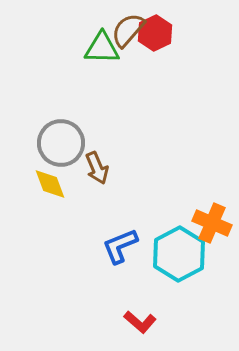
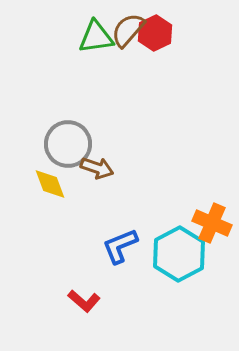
green triangle: moved 6 px left, 11 px up; rotated 9 degrees counterclockwise
gray circle: moved 7 px right, 1 px down
brown arrow: rotated 48 degrees counterclockwise
red L-shape: moved 56 px left, 21 px up
